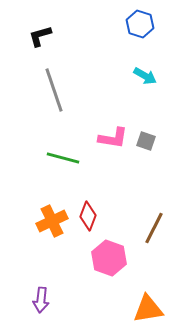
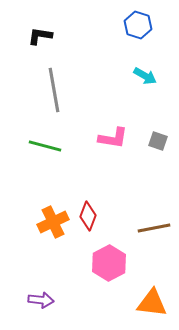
blue hexagon: moved 2 px left, 1 px down
black L-shape: rotated 25 degrees clockwise
gray line: rotated 9 degrees clockwise
gray square: moved 12 px right
green line: moved 18 px left, 12 px up
orange cross: moved 1 px right, 1 px down
brown line: rotated 52 degrees clockwise
pink hexagon: moved 5 px down; rotated 12 degrees clockwise
purple arrow: rotated 90 degrees counterclockwise
orange triangle: moved 4 px right, 6 px up; rotated 16 degrees clockwise
